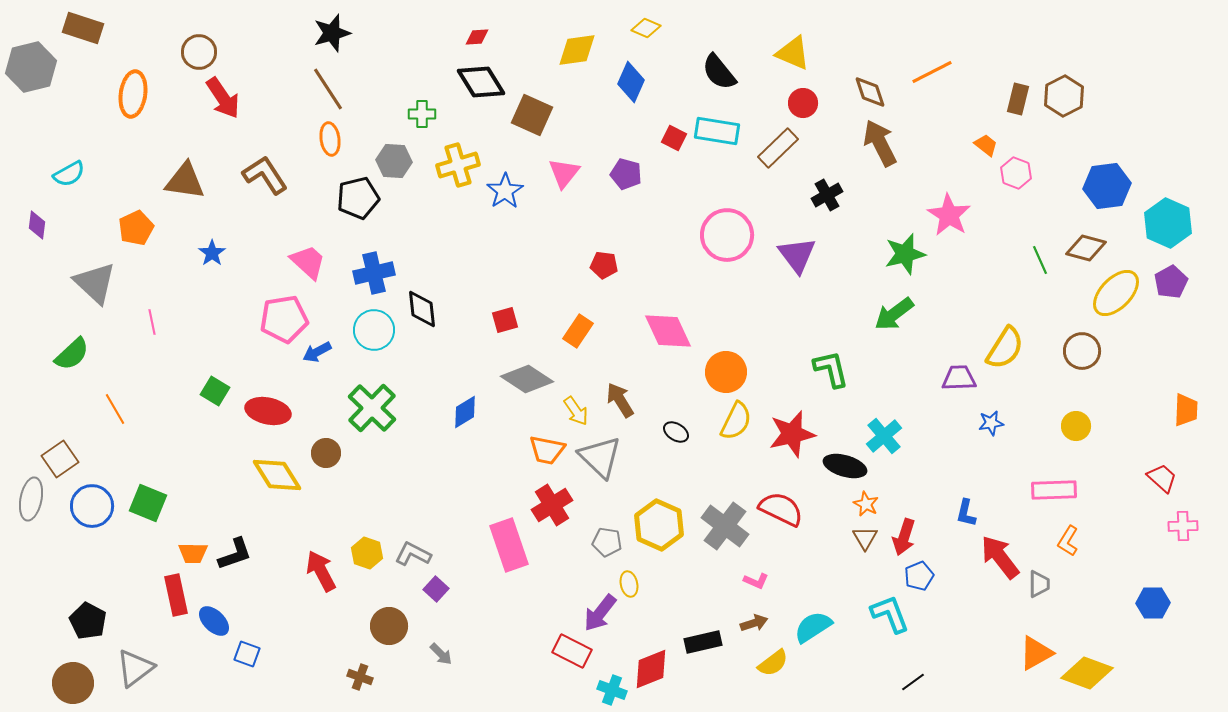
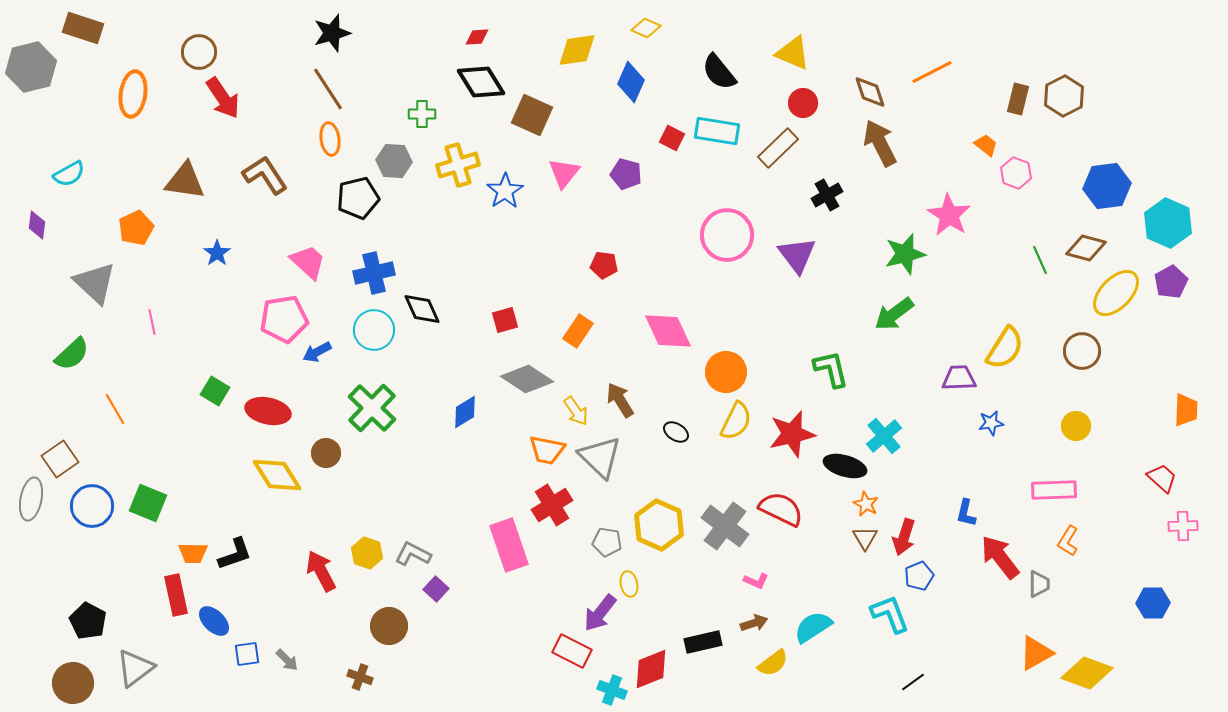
red square at (674, 138): moved 2 px left
blue star at (212, 253): moved 5 px right
black diamond at (422, 309): rotated 18 degrees counterclockwise
blue square at (247, 654): rotated 28 degrees counterclockwise
gray arrow at (441, 654): moved 154 px left, 6 px down
